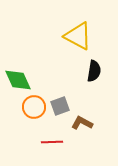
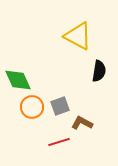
black semicircle: moved 5 px right
orange circle: moved 2 px left
red line: moved 7 px right; rotated 15 degrees counterclockwise
